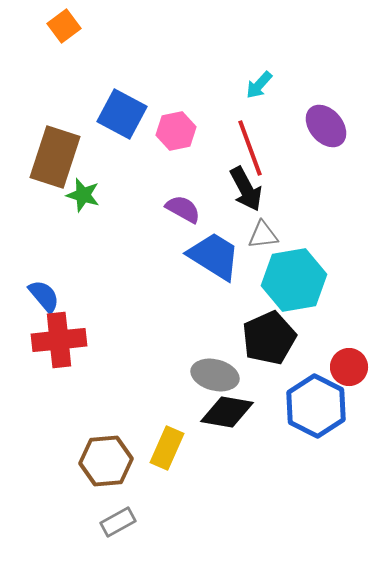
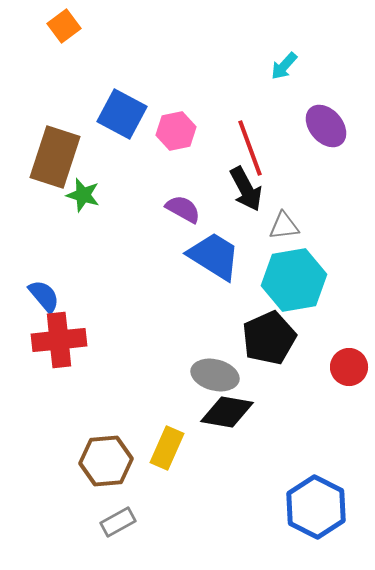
cyan arrow: moved 25 px right, 19 px up
gray triangle: moved 21 px right, 9 px up
blue hexagon: moved 101 px down
